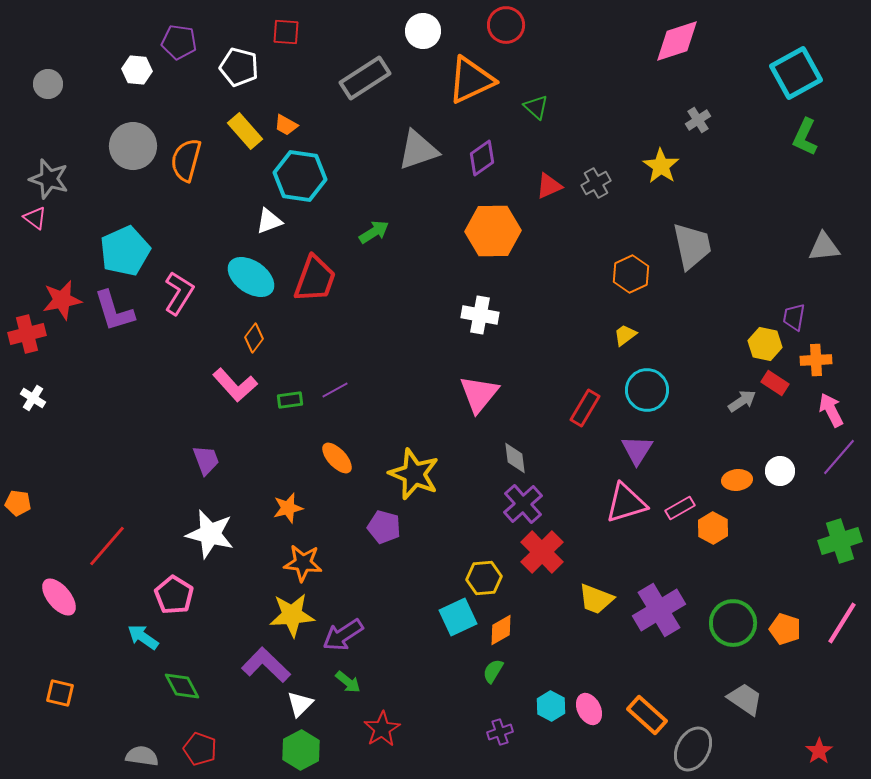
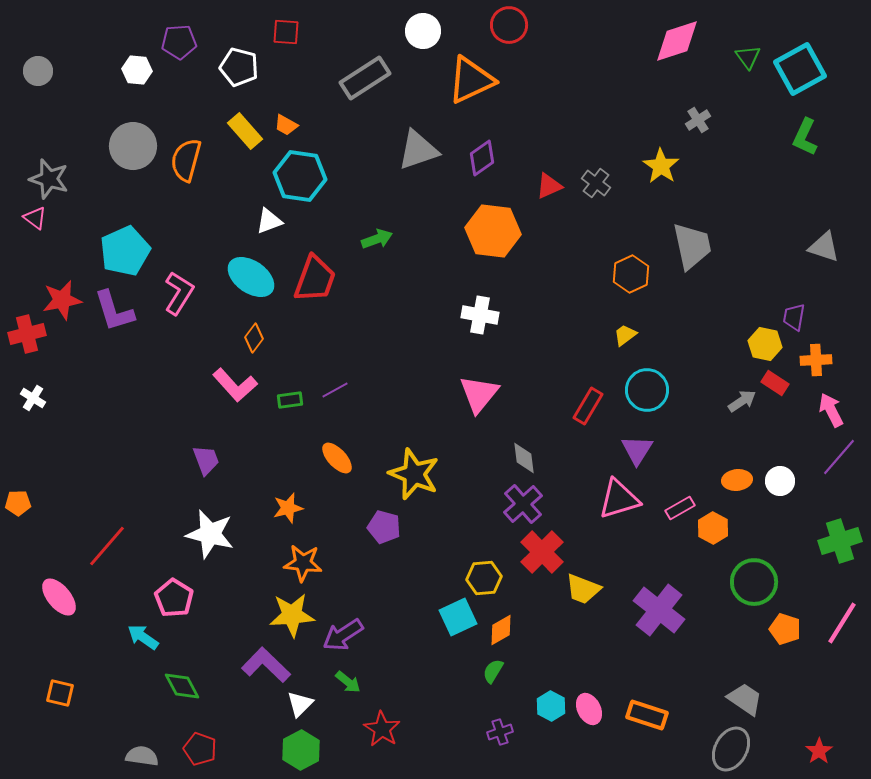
red circle at (506, 25): moved 3 px right
purple pentagon at (179, 42): rotated 12 degrees counterclockwise
cyan square at (796, 73): moved 4 px right, 4 px up
gray circle at (48, 84): moved 10 px left, 13 px up
green triangle at (536, 107): moved 212 px right, 50 px up; rotated 12 degrees clockwise
gray cross at (596, 183): rotated 24 degrees counterclockwise
orange hexagon at (493, 231): rotated 8 degrees clockwise
green arrow at (374, 232): moved 3 px right, 7 px down; rotated 12 degrees clockwise
gray triangle at (824, 247): rotated 24 degrees clockwise
red rectangle at (585, 408): moved 3 px right, 2 px up
gray diamond at (515, 458): moved 9 px right
white circle at (780, 471): moved 10 px down
orange pentagon at (18, 503): rotated 10 degrees counterclockwise
pink triangle at (626, 503): moved 7 px left, 4 px up
pink pentagon at (174, 595): moved 3 px down
yellow trapezoid at (596, 599): moved 13 px left, 10 px up
purple cross at (659, 610): rotated 21 degrees counterclockwise
green circle at (733, 623): moved 21 px right, 41 px up
orange rectangle at (647, 715): rotated 24 degrees counterclockwise
red star at (382, 729): rotated 9 degrees counterclockwise
gray ellipse at (693, 749): moved 38 px right
